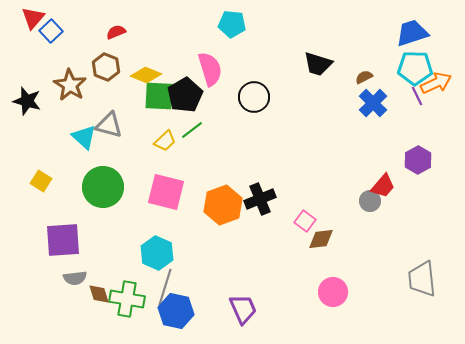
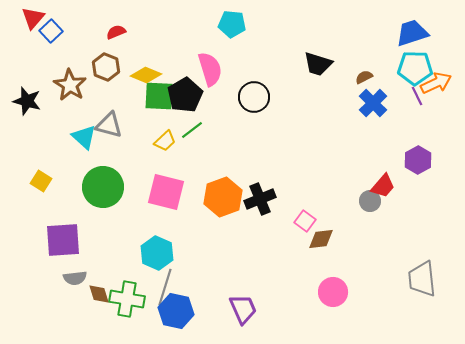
orange hexagon at (223, 205): moved 8 px up
